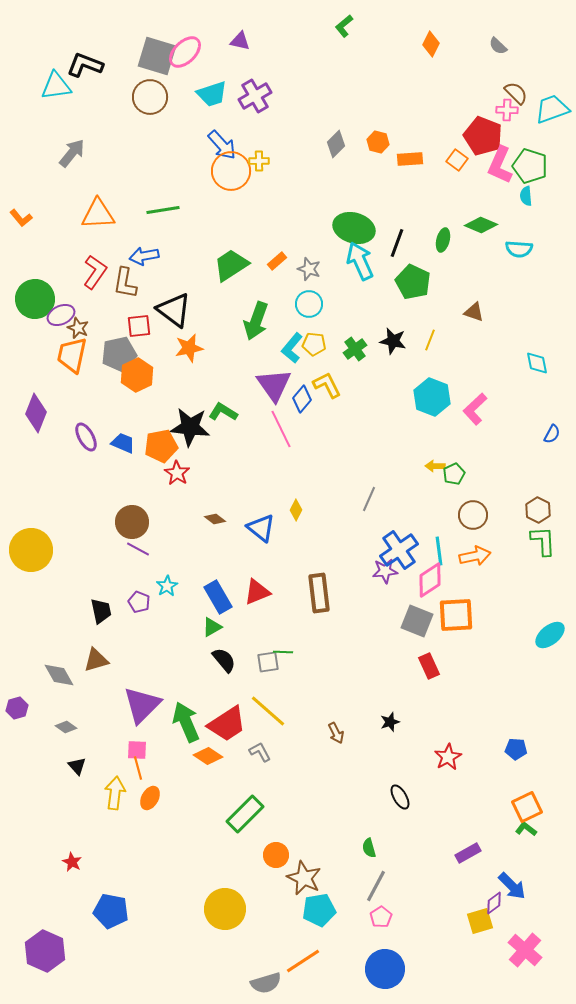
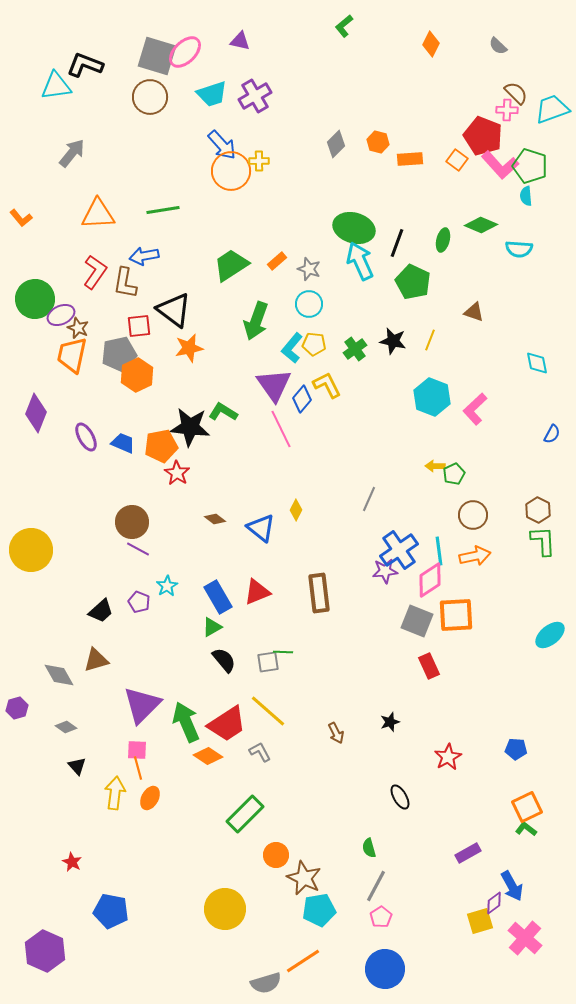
pink L-shape at (500, 165): rotated 66 degrees counterclockwise
black trapezoid at (101, 611): rotated 60 degrees clockwise
blue arrow at (512, 886): rotated 16 degrees clockwise
pink cross at (525, 950): moved 12 px up
